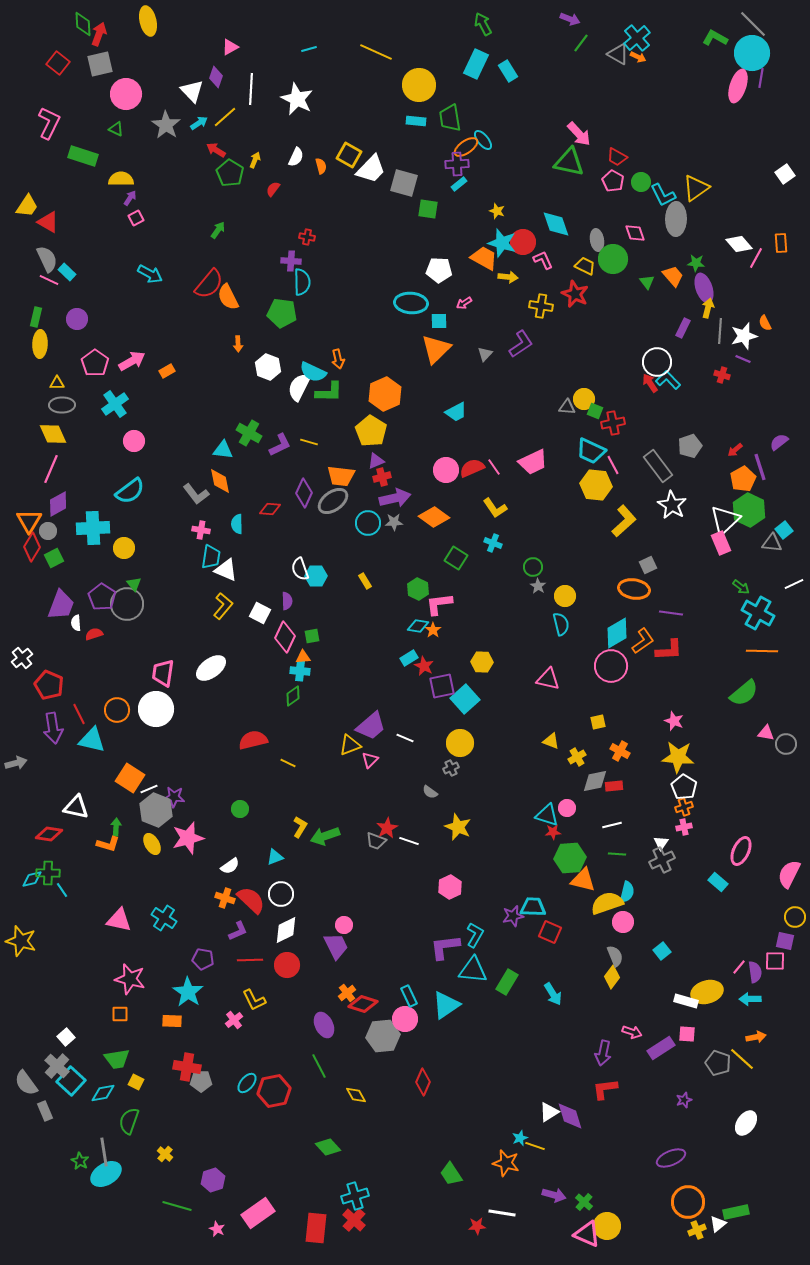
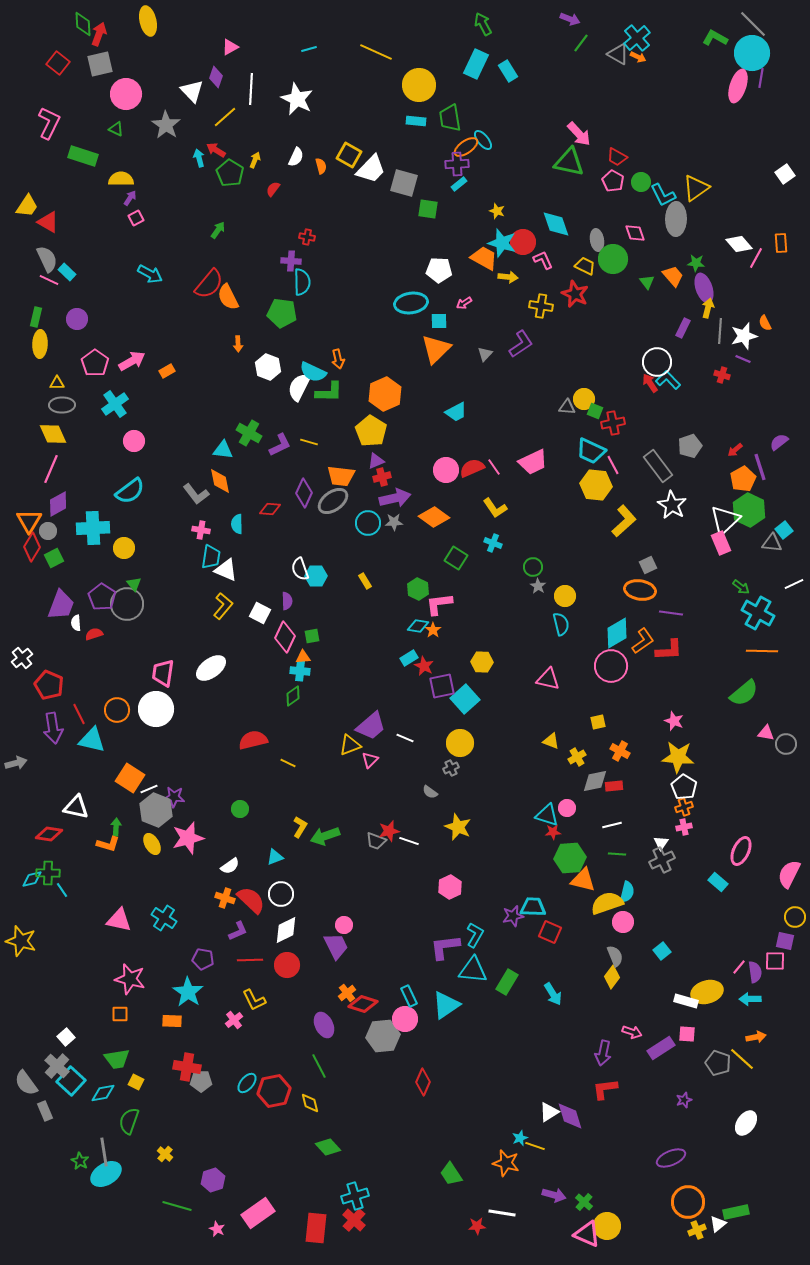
cyan arrow at (199, 123): moved 35 px down; rotated 72 degrees counterclockwise
cyan ellipse at (411, 303): rotated 12 degrees counterclockwise
orange ellipse at (634, 589): moved 6 px right, 1 px down
red star at (387, 828): moved 2 px right, 3 px down; rotated 15 degrees clockwise
yellow diamond at (356, 1095): moved 46 px left, 8 px down; rotated 15 degrees clockwise
